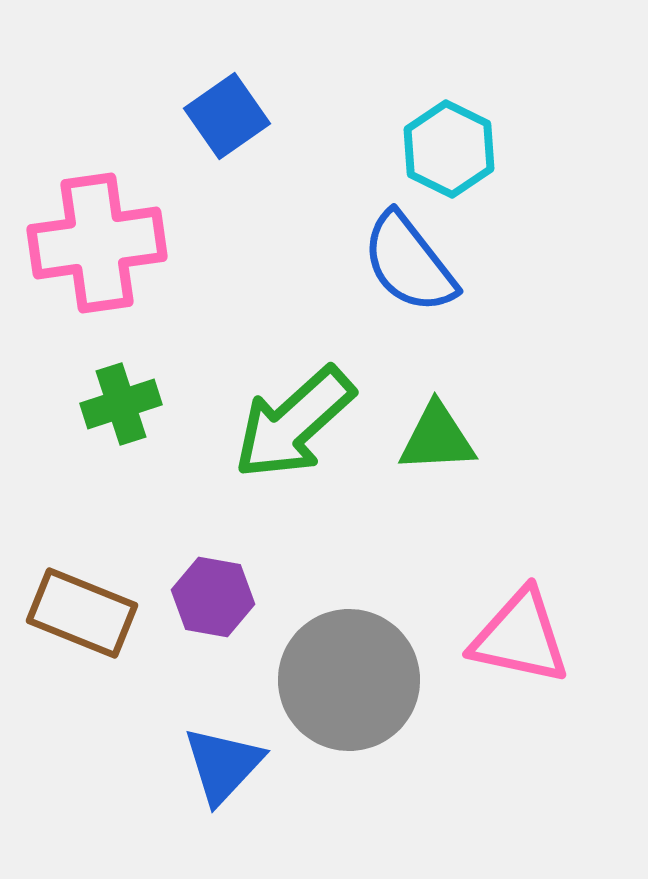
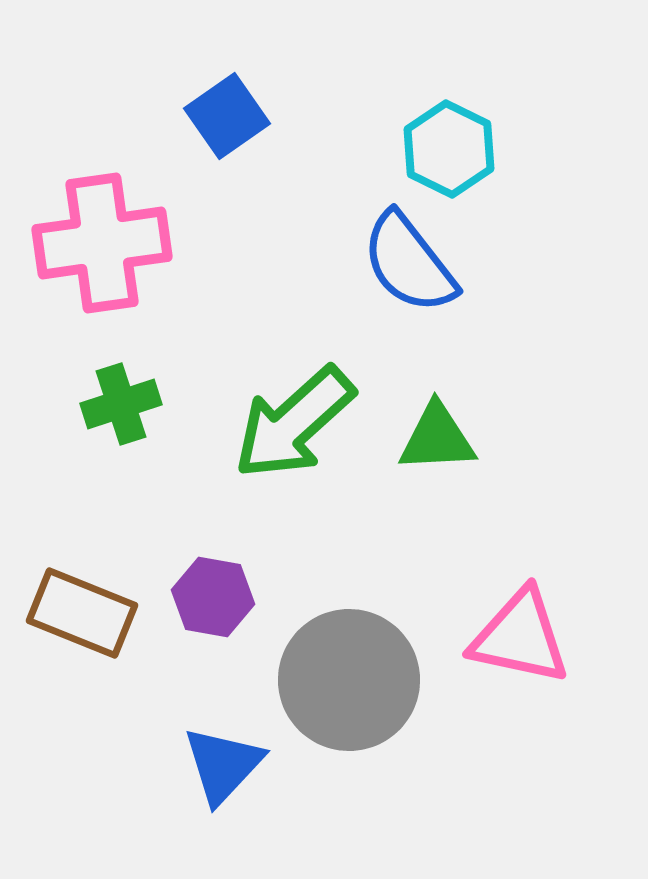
pink cross: moved 5 px right
